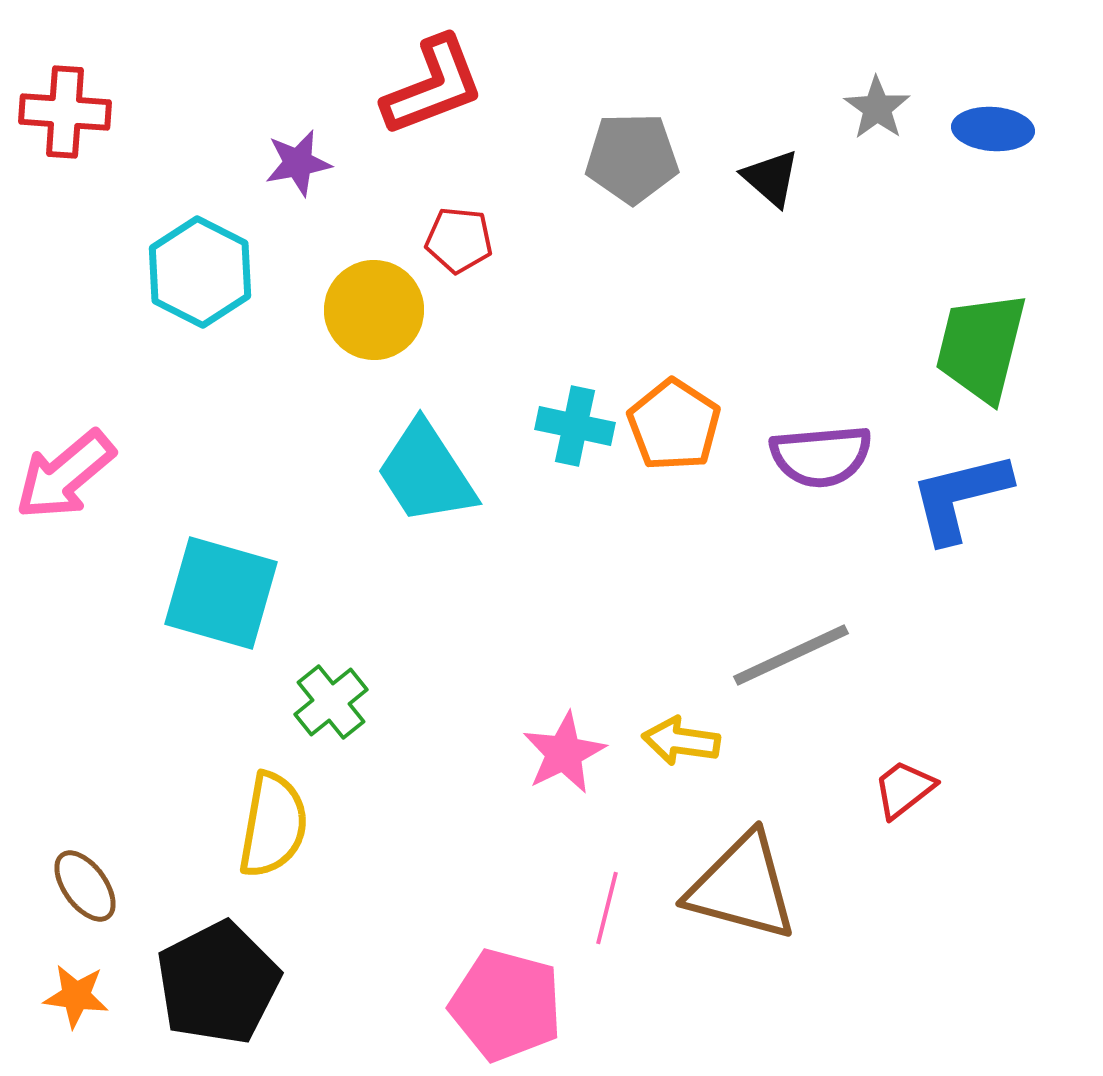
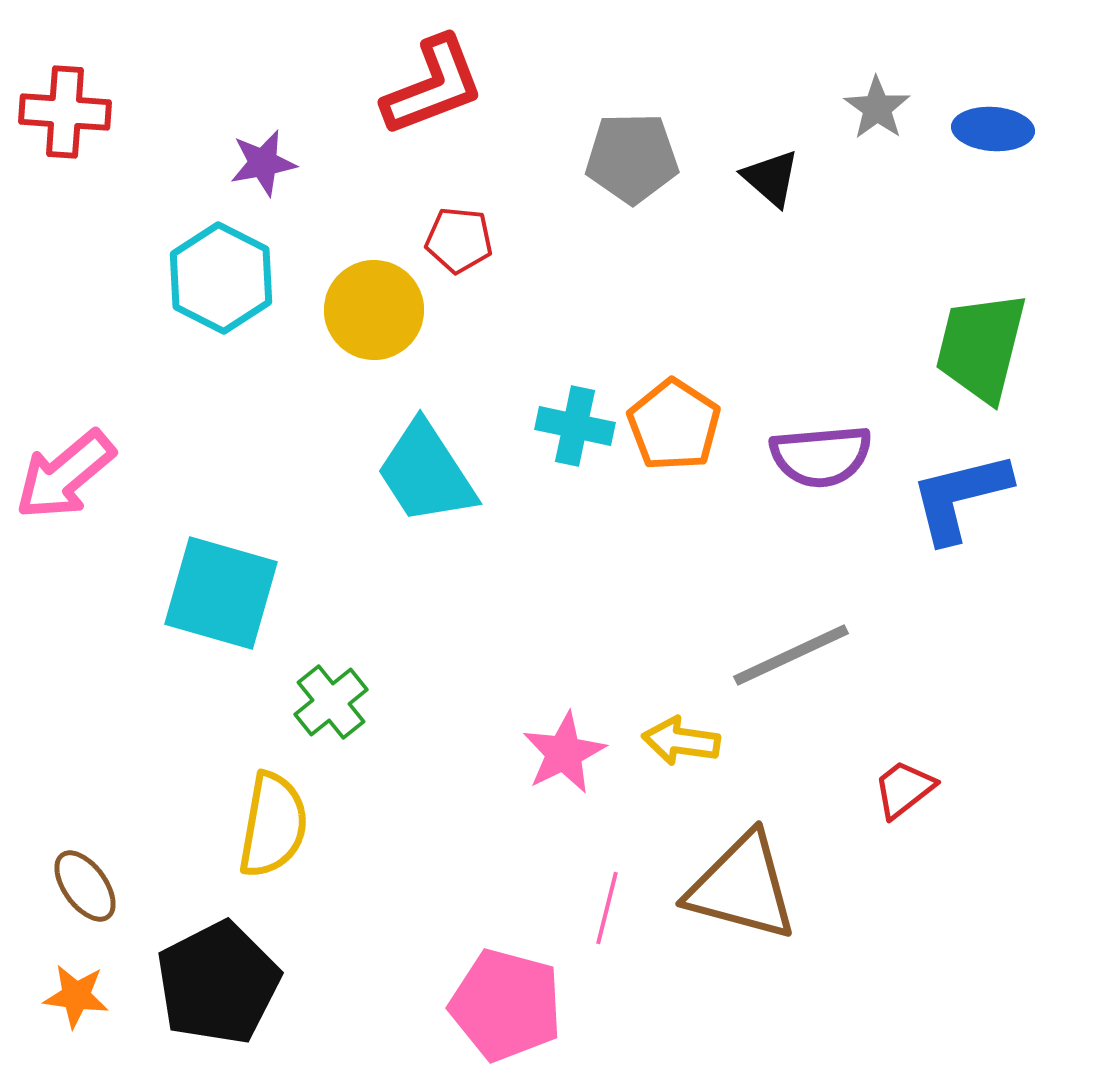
purple star: moved 35 px left
cyan hexagon: moved 21 px right, 6 px down
